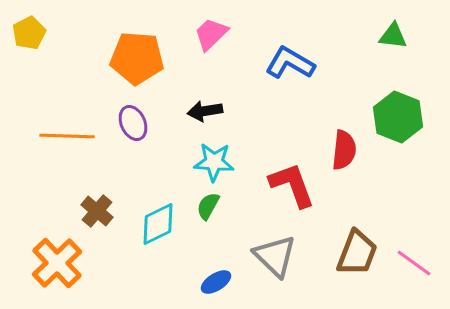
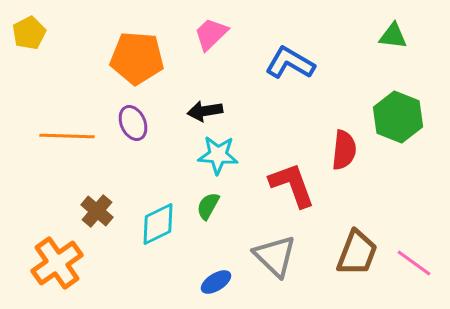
cyan star: moved 4 px right, 7 px up
orange cross: rotated 9 degrees clockwise
